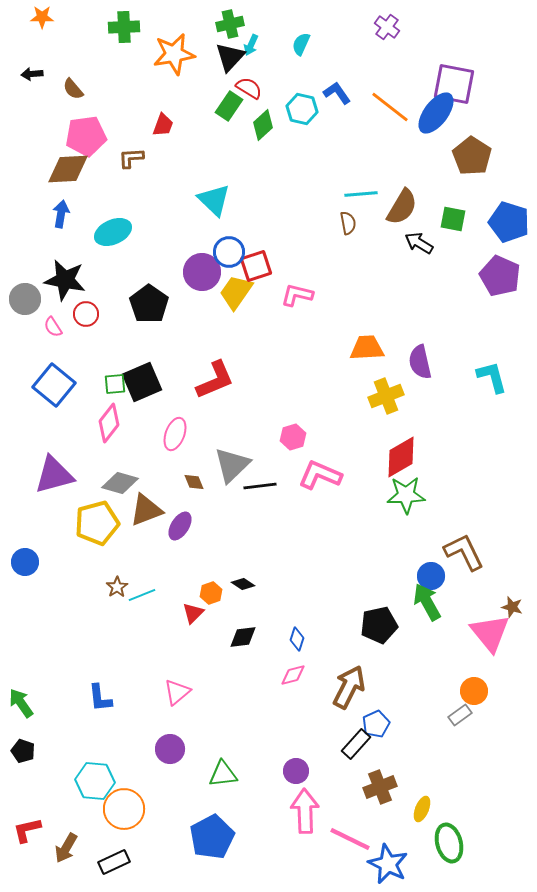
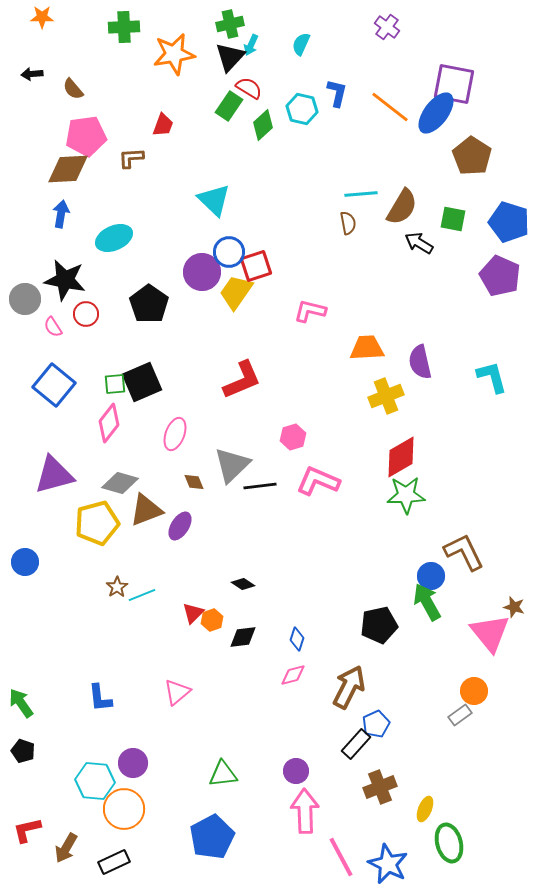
blue L-shape at (337, 93): rotated 48 degrees clockwise
cyan ellipse at (113, 232): moved 1 px right, 6 px down
pink L-shape at (297, 295): moved 13 px right, 16 px down
red L-shape at (215, 380): moved 27 px right
pink L-shape at (320, 475): moved 2 px left, 6 px down
orange hexagon at (211, 593): moved 1 px right, 27 px down
brown star at (512, 607): moved 2 px right
purple circle at (170, 749): moved 37 px left, 14 px down
yellow ellipse at (422, 809): moved 3 px right
pink line at (350, 839): moved 9 px left, 18 px down; rotated 36 degrees clockwise
